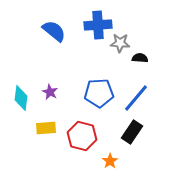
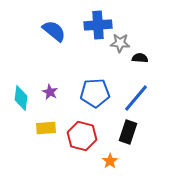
blue pentagon: moved 4 px left
black rectangle: moved 4 px left; rotated 15 degrees counterclockwise
